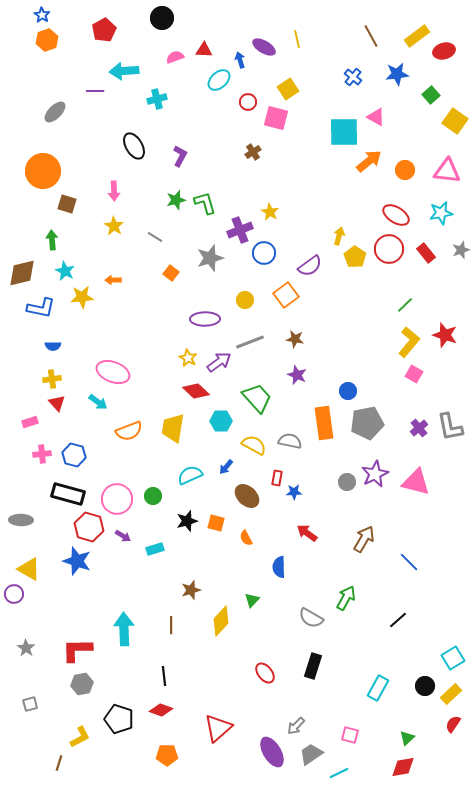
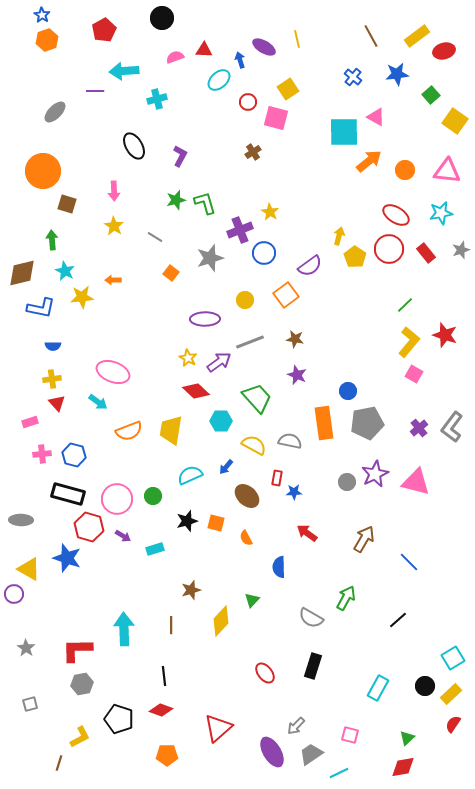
gray L-shape at (450, 427): moved 2 px right; rotated 48 degrees clockwise
yellow trapezoid at (173, 428): moved 2 px left, 2 px down
blue star at (77, 561): moved 10 px left, 3 px up
